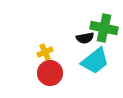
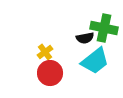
yellow cross: rotated 14 degrees counterclockwise
